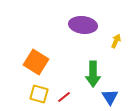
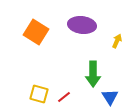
purple ellipse: moved 1 px left
yellow arrow: moved 1 px right
orange square: moved 30 px up
